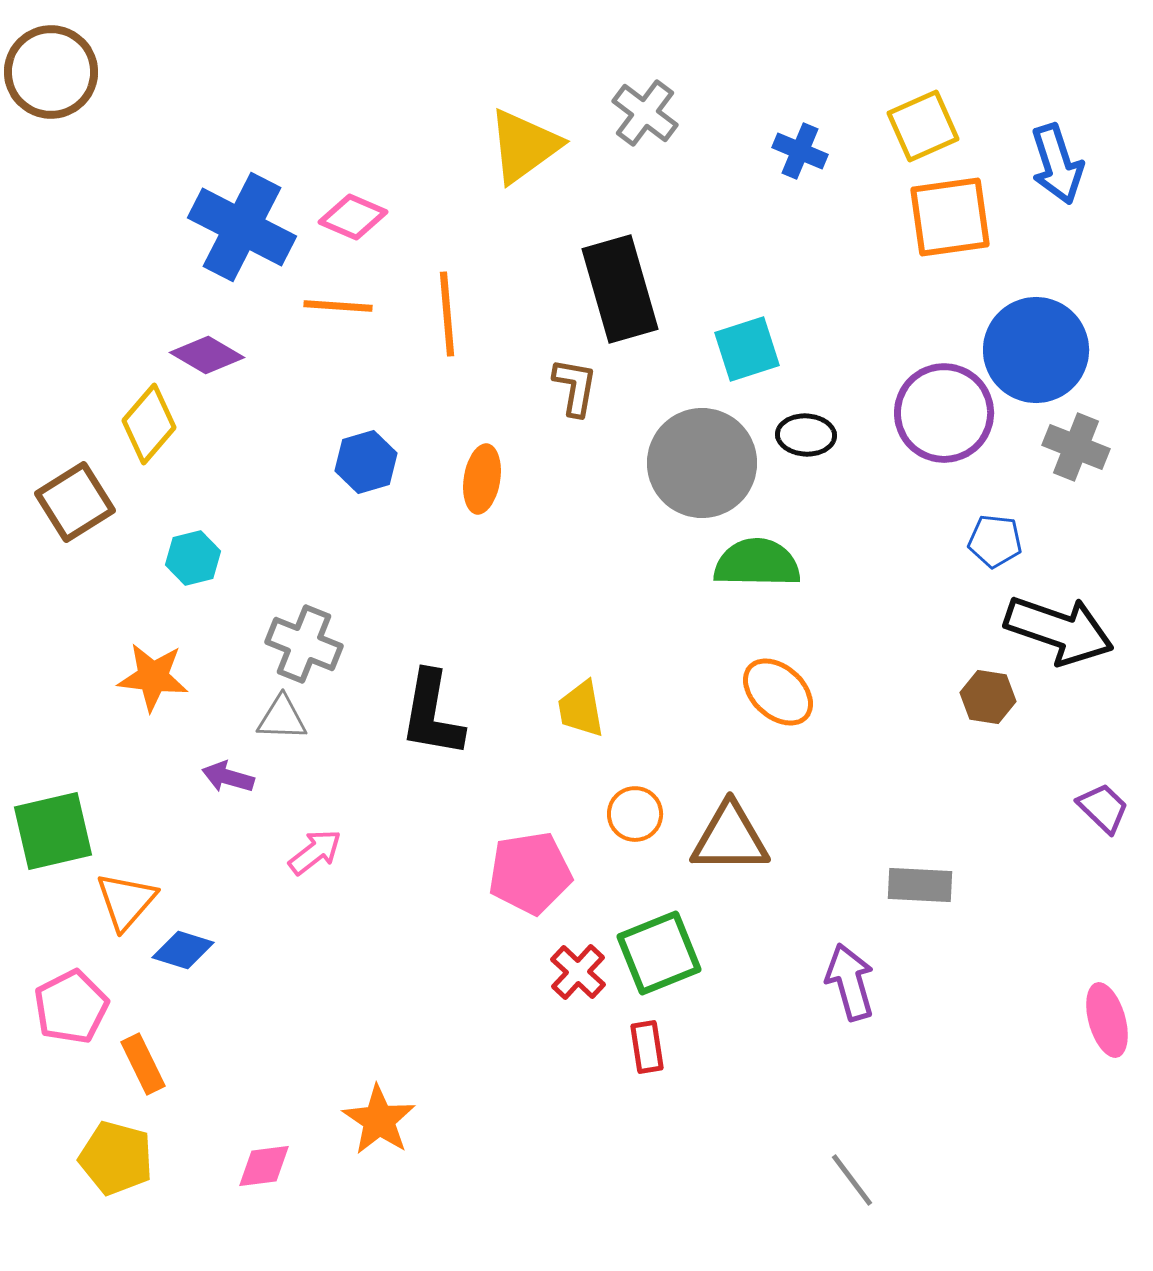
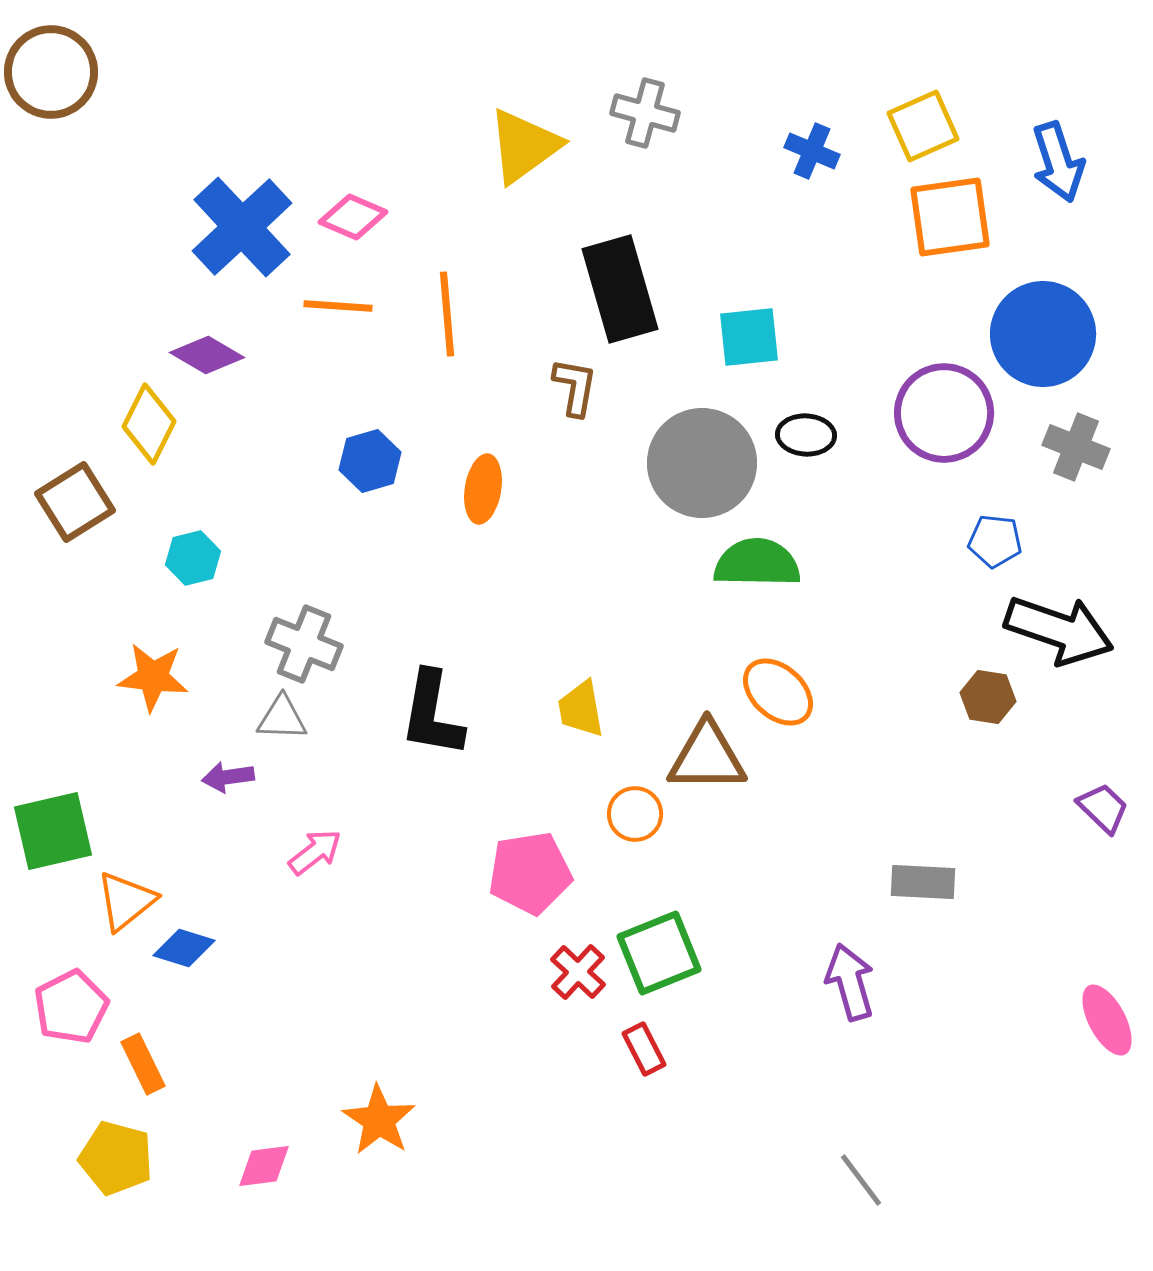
gray cross at (645, 113): rotated 22 degrees counterclockwise
blue cross at (800, 151): moved 12 px right
blue arrow at (1057, 164): moved 1 px right, 2 px up
blue cross at (242, 227): rotated 20 degrees clockwise
cyan square at (747, 349): moved 2 px right, 12 px up; rotated 12 degrees clockwise
blue circle at (1036, 350): moved 7 px right, 16 px up
yellow diamond at (149, 424): rotated 14 degrees counterclockwise
blue hexagon at (366, 462): moved 4 px right, 1 px up
orange ellipse at (482, 479): moved 1 px right, 10 px down
purple arrow at (228, 777): rotated 24 degrees counterclockwise
brown triangle at (730, 838): moved 23 px left, 81 px up
gray rectangle at (920, 885): moved 3 px right, 3 px up
orange triangle at (126, 901): rotated 10 degrees clockwise
blue diamond at (183, 950): moved 1 px right, 2 px up
pink ellipse at (1107, 1020): rotated 12 degrees counterclockwise
red rectangle at (647, 1047): moved 3 px left, 2 px down; rotated 18 degrees counterclockwise
gray line at (852, 1180): moved 9 px right
